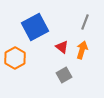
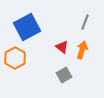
blue square: moved 8 px left
